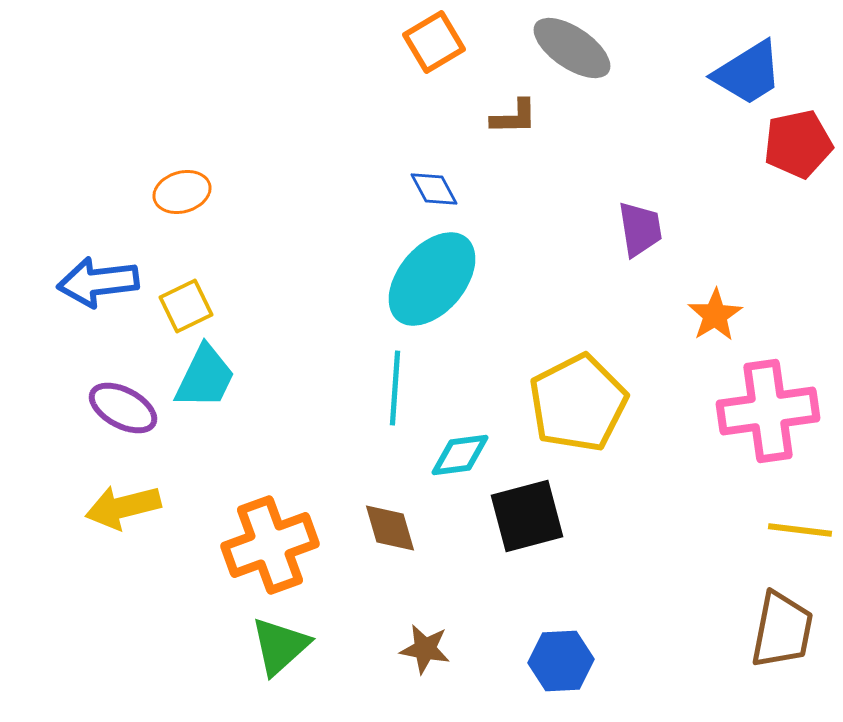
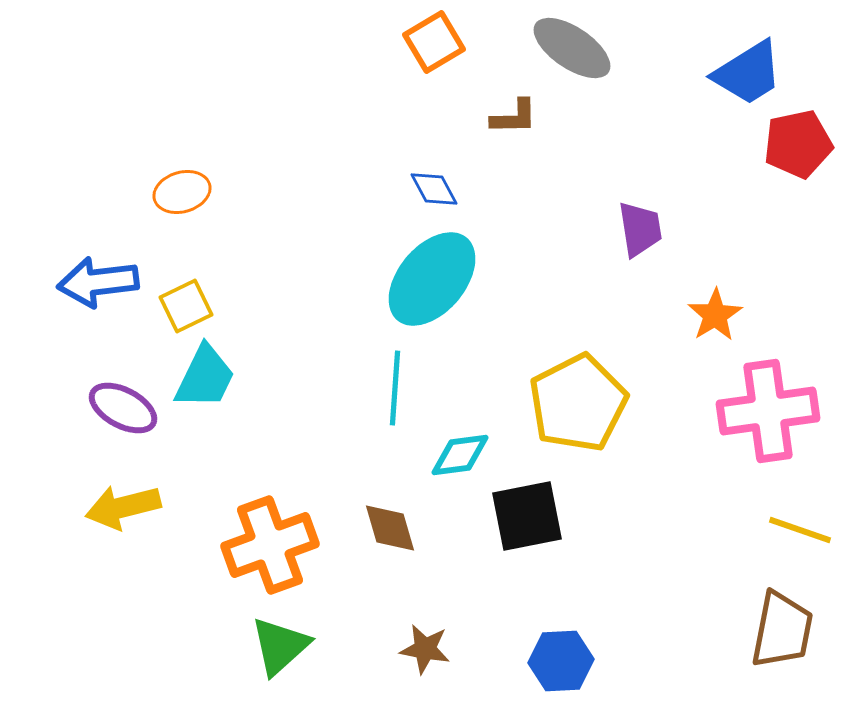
black square: rotated 4 degrees clockwise
yellow line: rotated 12 degrees clockwise
